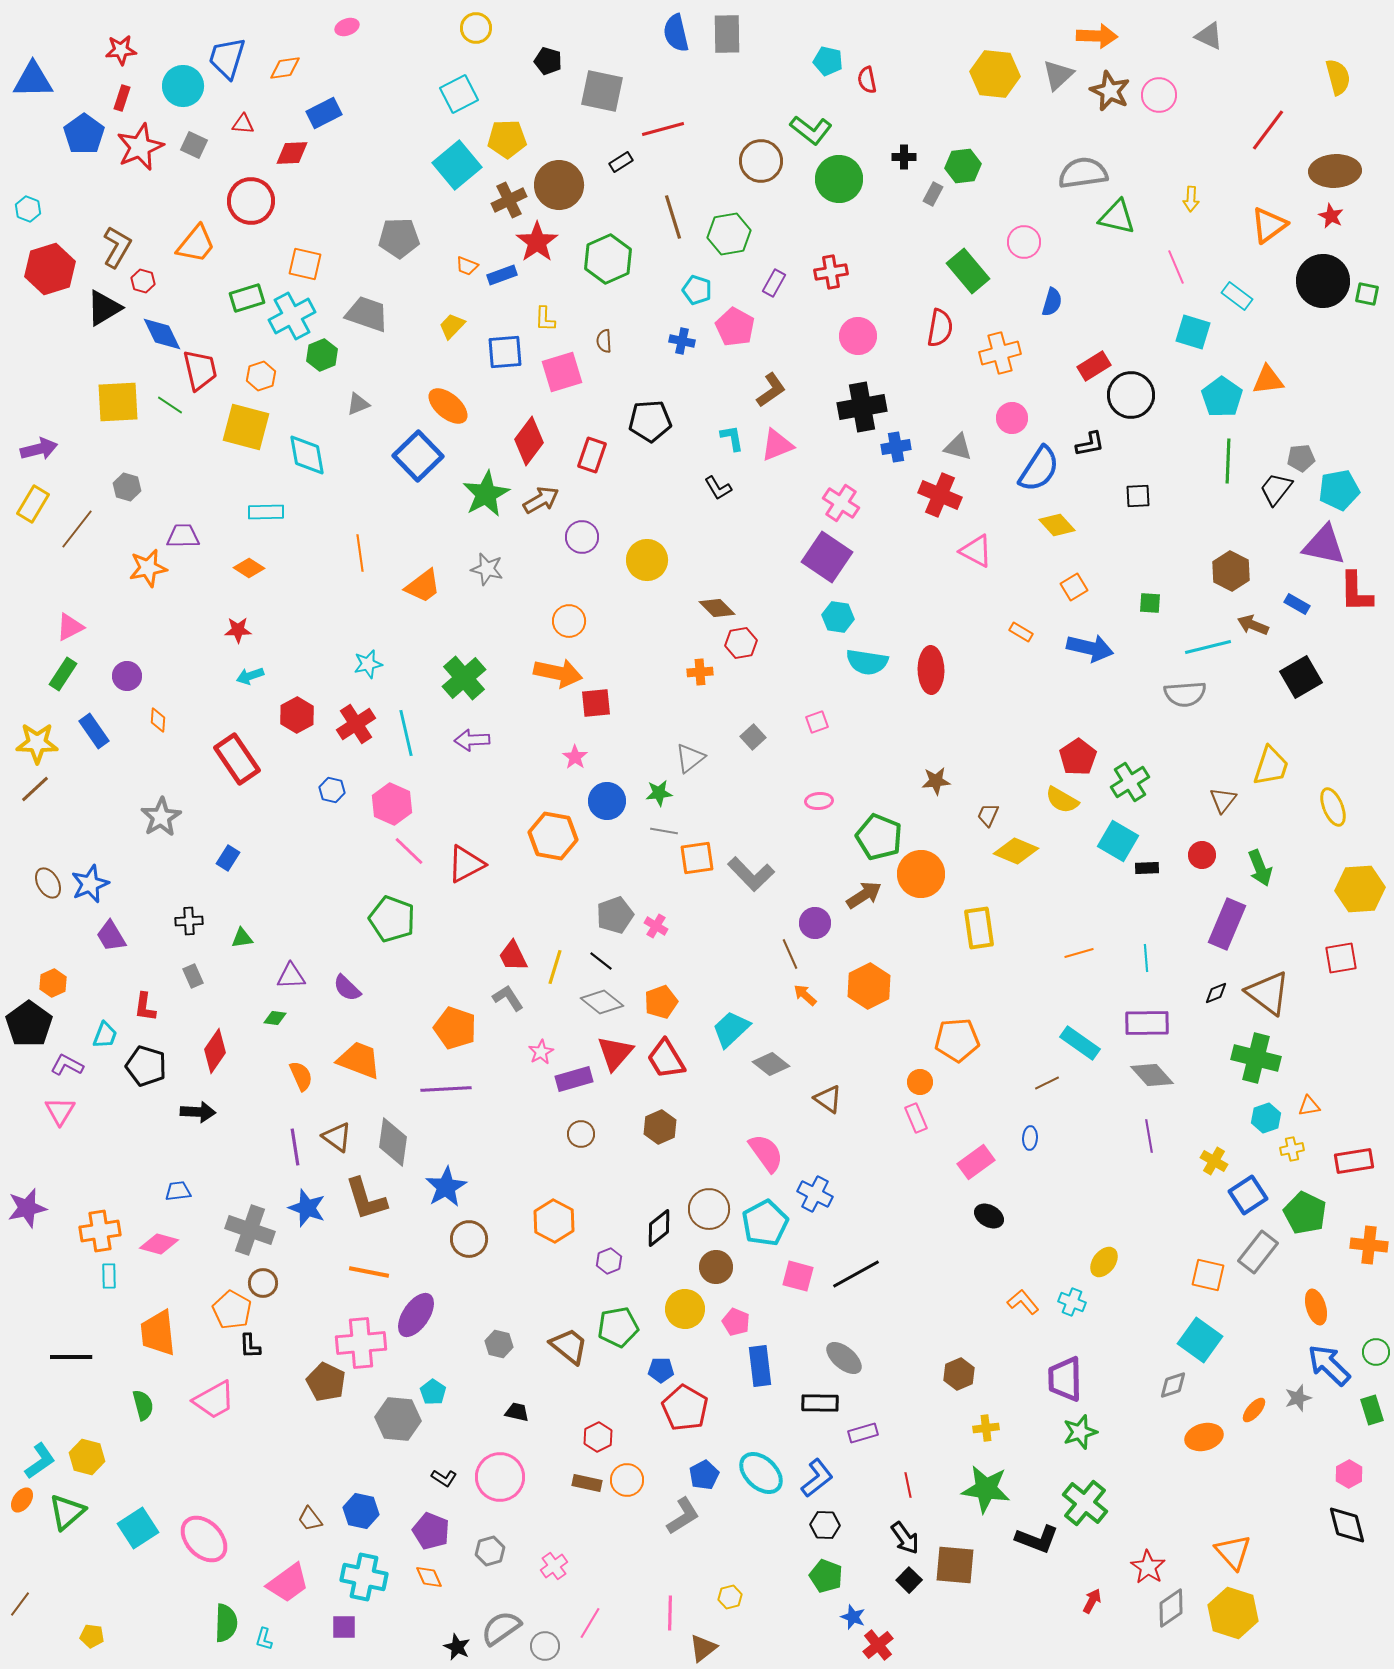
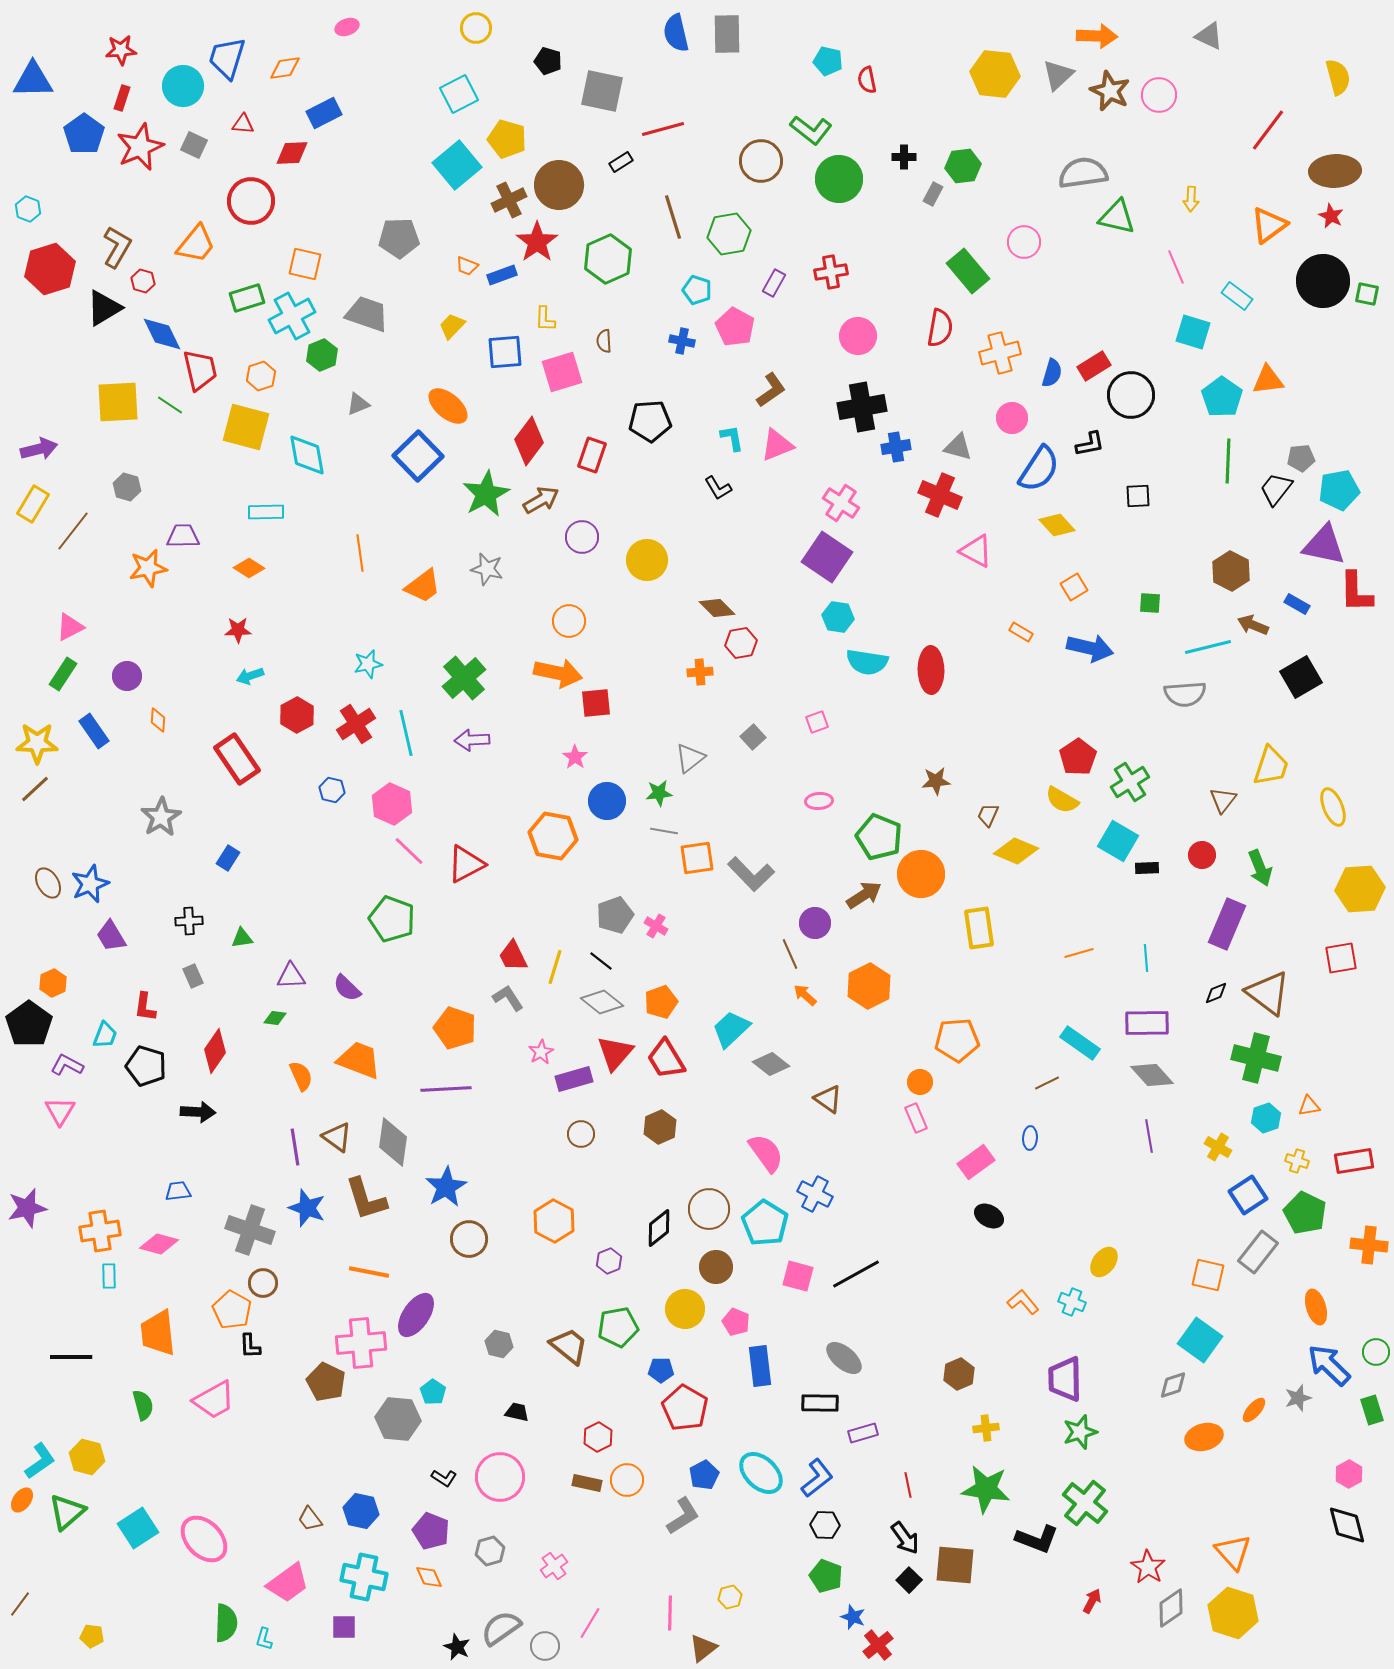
yellow pentagon at (507, 139): rotated 18 degrees clockwise
blue semicircle at (1052, 302): moved 71 px down
brown line at (77, 529): moved 4 px left, 2 px down
yellow cross at (1292, 1149): moved 5 px right, 12 px down; rotated 30 degrees clockwise
yellow cross at (1214, 1161): moved 4 px right, 14 px up
cyan pentagon at (765, 1223): rotated 12 degrees counterclockwise
